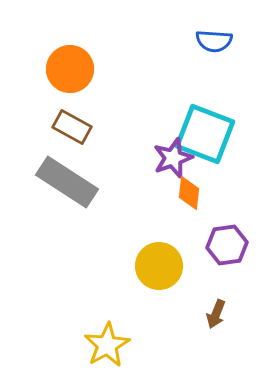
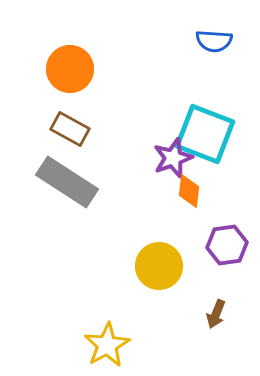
brown rectangle: moved 2 px left, 2 px down
orange diamond: moved 2 px up
